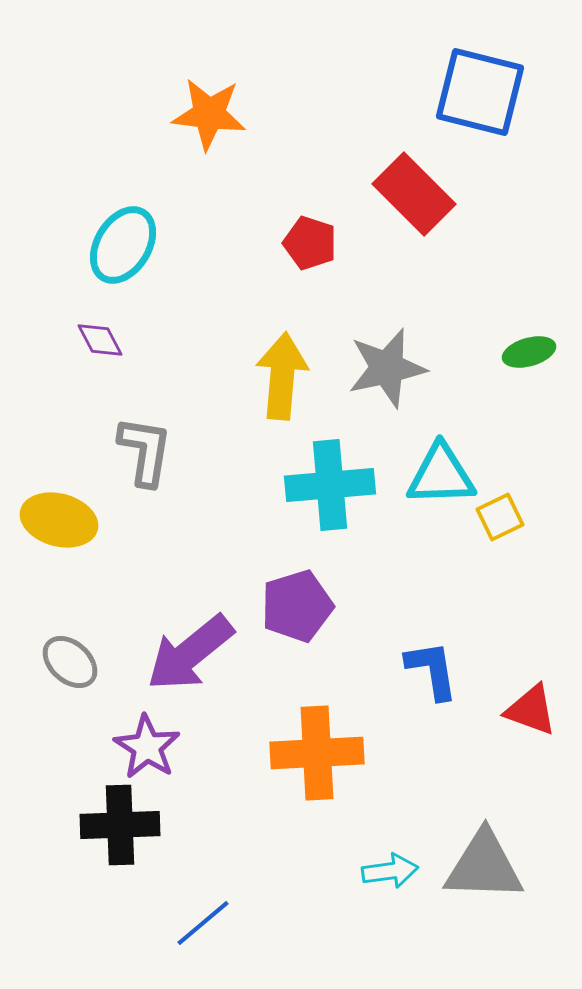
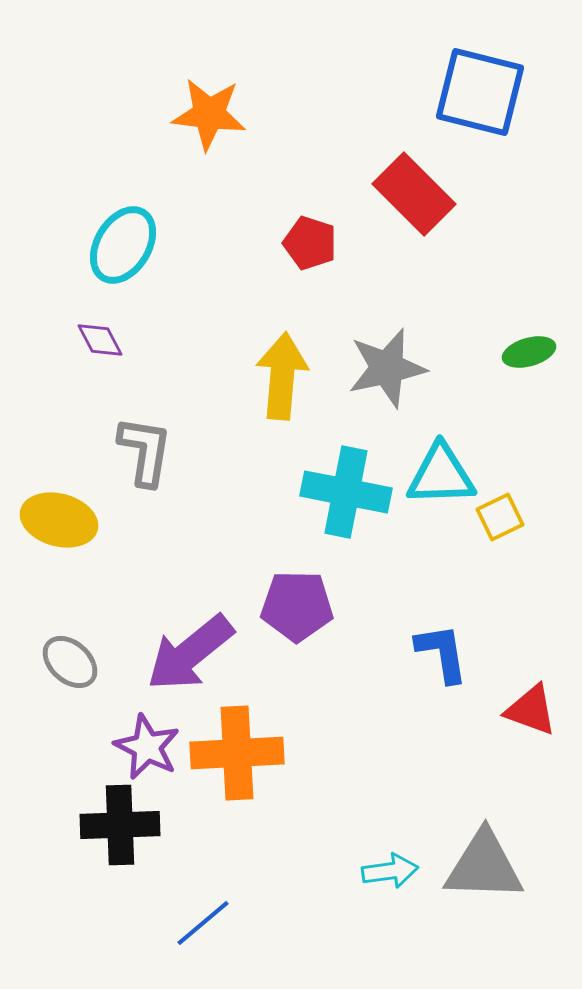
cyan cross: moved 16 px right, 7 px down; rotated 16 degrees clockwise
purple pentagon: rotated 18 degrees clockwise
blue L-shape: moved 10 px right, 17 px up
purple star: rotated 6 degrees counterclockwise
orange cross: moved 80 px left
